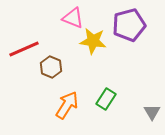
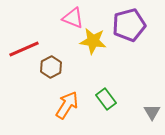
brown hexagon: rotated 10 degrees clockwise
green rectangle: rotated 70 degrees counterclockwise
